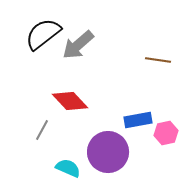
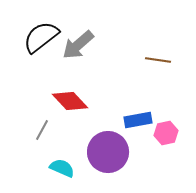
black semicircle: moved 2 px left, 3 px down
cyan semicircle: moved 6 px left
